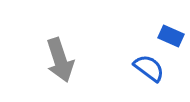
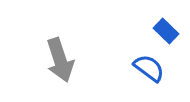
blue rectangle: moved 5 px left, 5 px up; rotated 20 degrees clockwise
